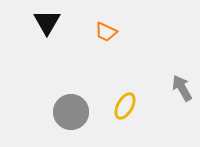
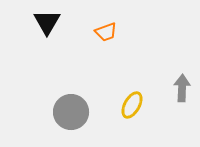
orange trapezoid: rotated 45 degrees counterclockwise
gray arrow: rotated 32 degrees clockwise
yellow ellipse: moved 7 px right, 1 px up
